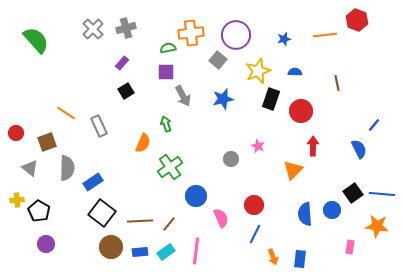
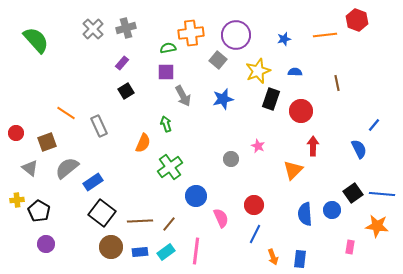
gray semicircle at (67, 168): rotated 130 degrees counterclockwise
